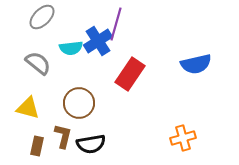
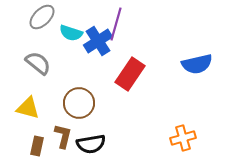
cyan semicircle: moved 15 px up; rotated 25 degrees clockwise
blue semicircle: moved 1 px right
